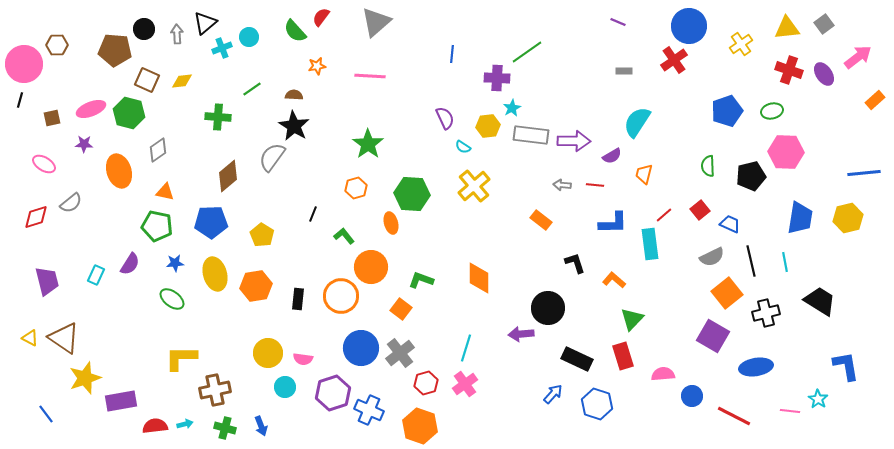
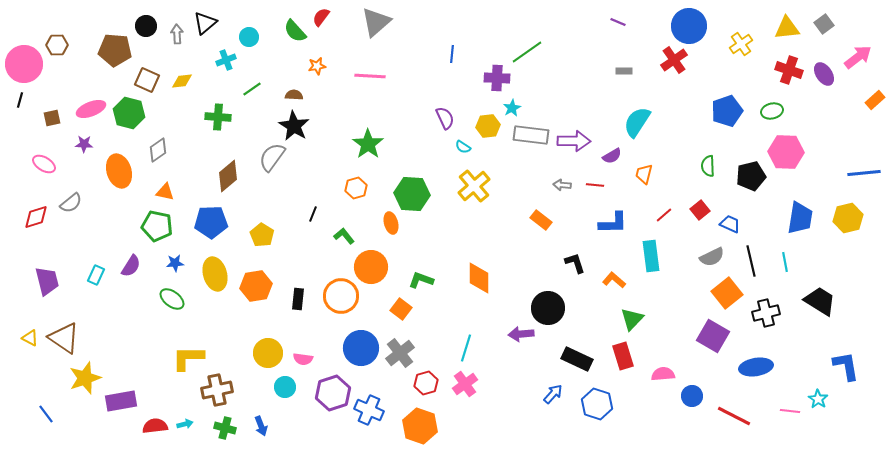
black circle at (144, 29): moved 2 px right, 3 px up
cyan cross at (222, 48): moved 4 px right, 12 px down
cyan rectangle at (650, 244): moved 1 px right, 12 px down
purple semicircle at (130, 264): moved 1 px right, 2 px down
yellow L-shape at (181, 358): moved 7 px right
brown cross at (215, 390): moved 2 px right
